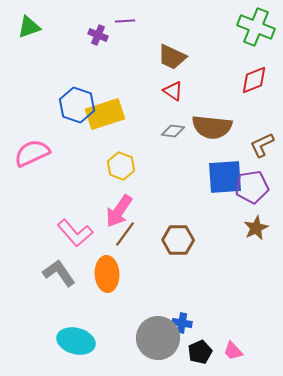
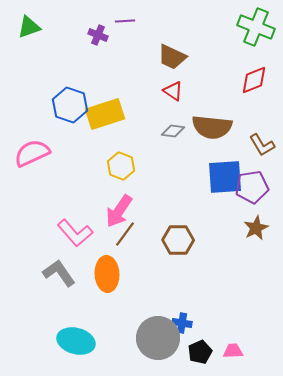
blue hexagon: moved 7 px left
brown L-shape: rotated 96 degrees counterclockwise
pink trapezoid: rotated 130 degrees clockwise
